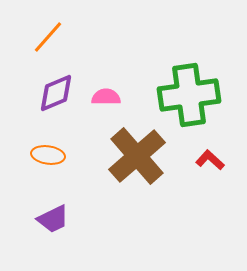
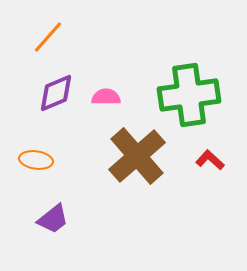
orange ellipse: moved 12 px left, 5 px down
purple trapezoid: rotated 12 degrees counterclockwise
